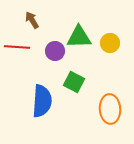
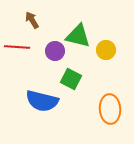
green triangle: moved 1 px left, 1 px up; rotated 16 degrees clockwise
yellow circle: moved 4 px left, 7 px down
green square: moved 3 px left, 3 px up
blue semicircle: rotated 100 degrees clockwise
